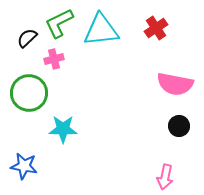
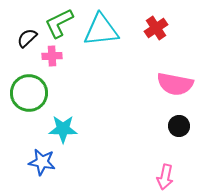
pink cross: moved 2 px left, 3 px up; rotated 12 degrees clockwise
blue star: moved 18 px right, 4 px up
